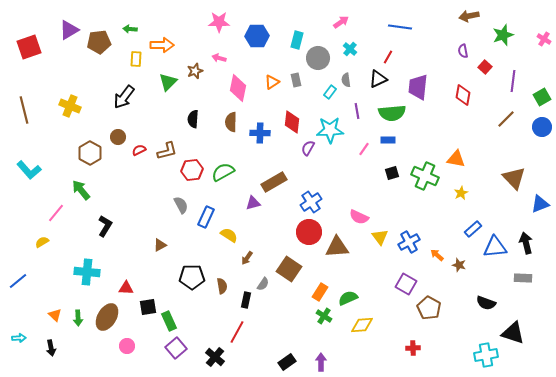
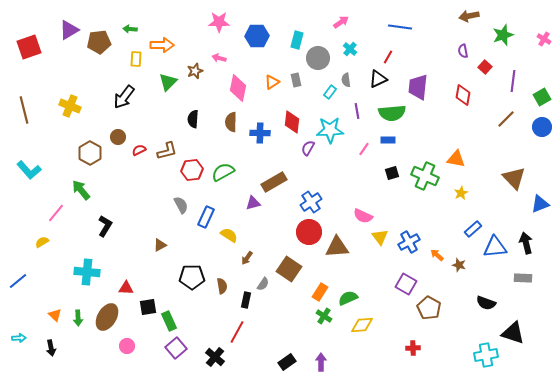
pink semicircle at (359, 217): moved 4 px right, 1 px up
